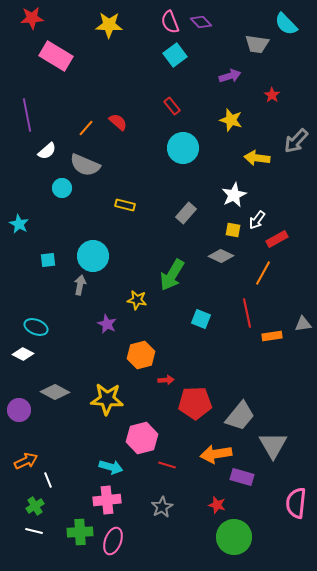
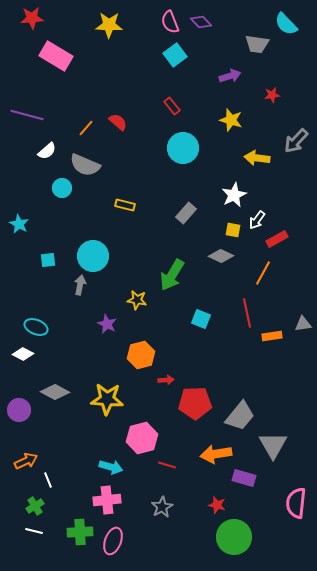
red star at (272, 95): rotated 28 degrees clockwise
purple line at (27, 115): rotated 64 degrees counterclockwise
purple rectangle at (242, 477): moved 2 px right, 1 px down
